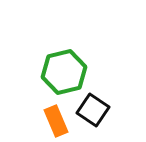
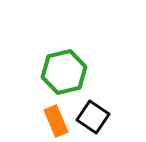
black square: moved 7 px down
